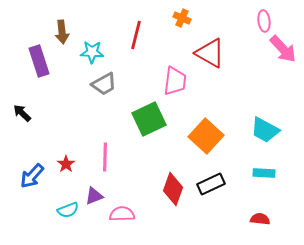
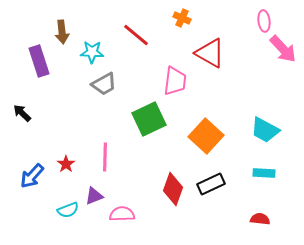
red line: rotated 64 degrees counterclockwise
